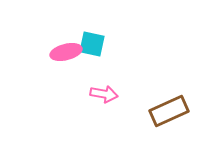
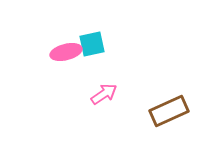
cyan square: rotated 24 degrees counterclockwise
pink arrow: rotated 44 degrees counterclockwise
